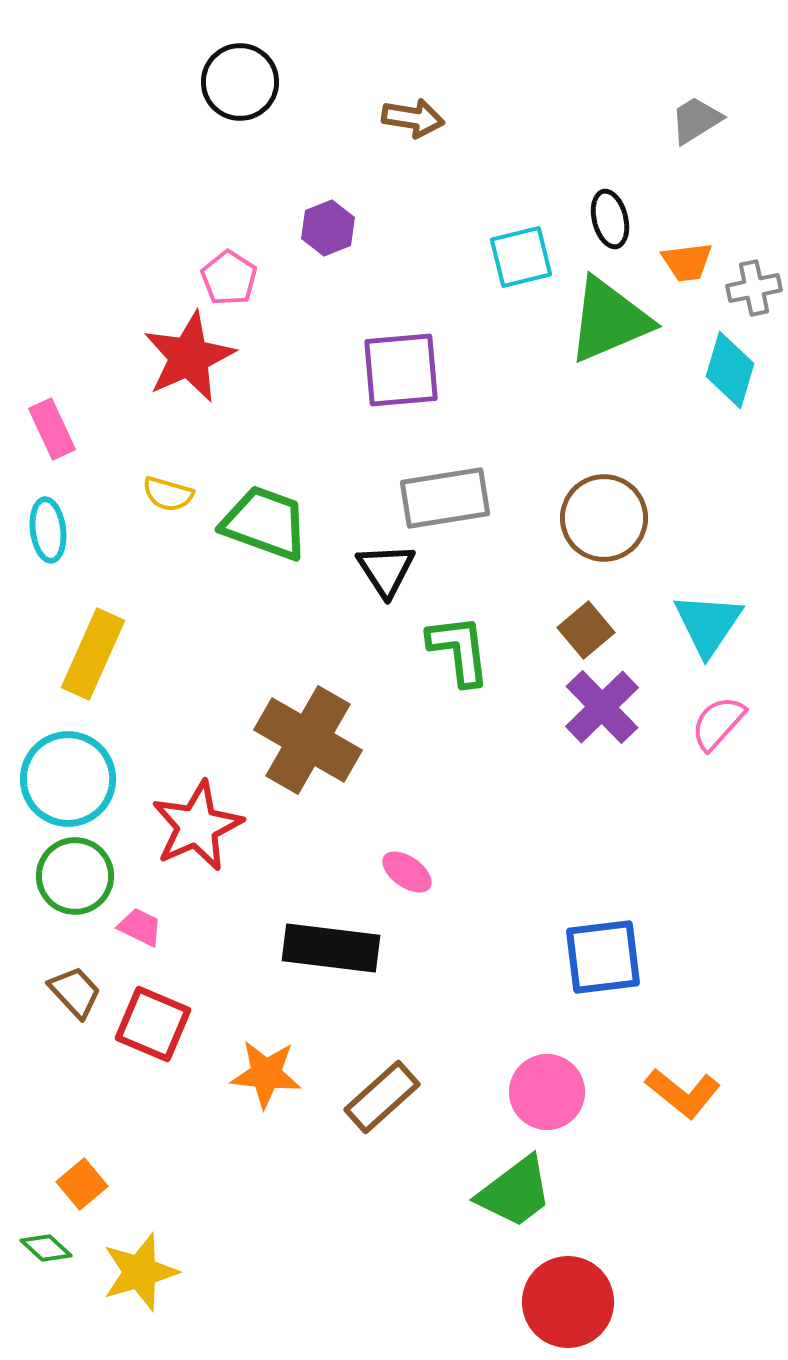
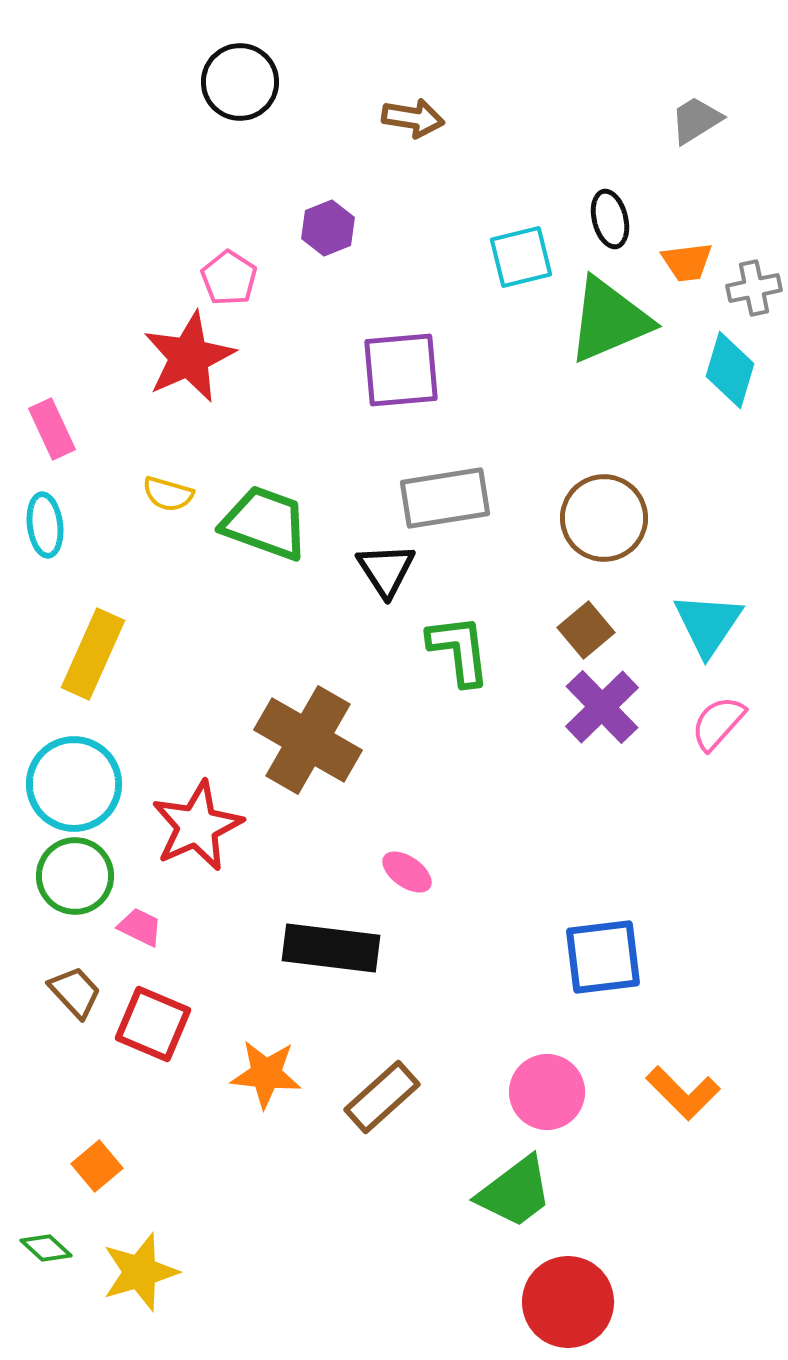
cyan ellipse at (48, 530): moved 3 px left, 5 px up
cyan circle at (68, 779): moved 6 px right, 5 px down
orange L-shape at (683, 1093): rotated 6 degrees clockwise
orange square at (82, 1184): moved 15 px right, 18 px up
